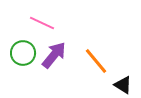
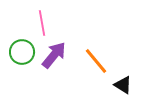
pink line: rotated 55 degrees clockwise
green circle: moved 1 px left, 1 px up
